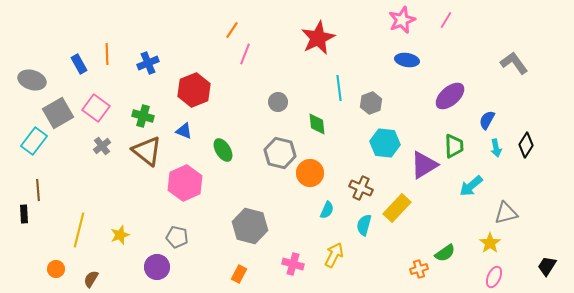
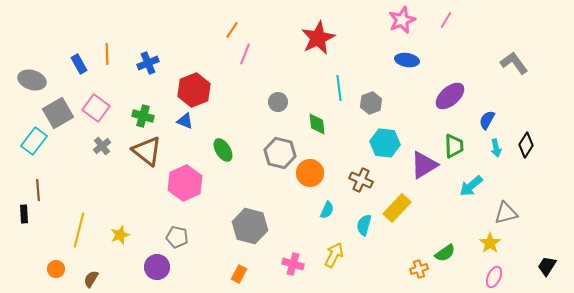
blue triangle at (184, 131): moved 1 px right, 10 px up
brown cross at (361, 188): moved 8 px up
